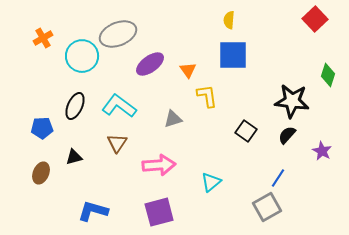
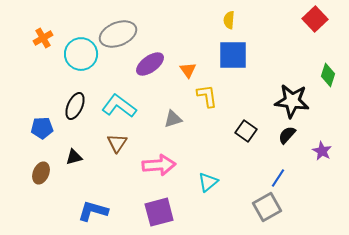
cyan circle: moved 1 px left, 2 px up
cyan triangle: moved 3 px left
